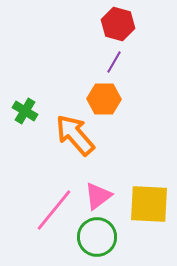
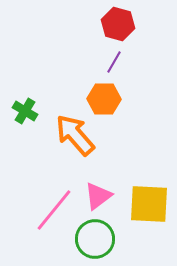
green circle: moved 2 px left, 2 px down
